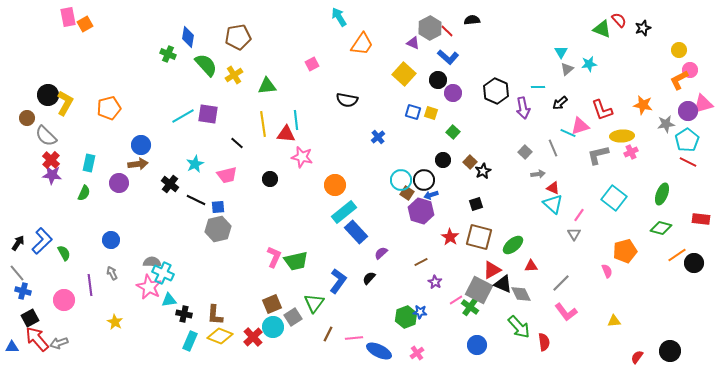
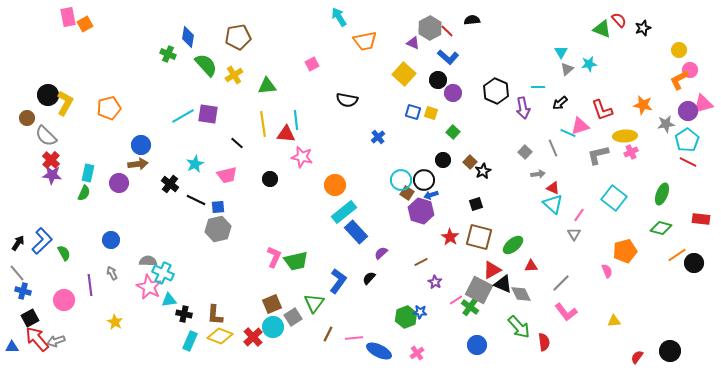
orange trapezoid at (362, 44): moved 3 px right, 3 px up; rotated 45 degrees clockwise
yellow ellipse at (622, 136): moved 3 px right
cyan rectangle at (89, 163): moved 1 px left, 10 px down
gray semicircle at (152, 262): moved 4 px left, 1 px up
gray arrow at (59, 343): moved 3 px left, 2 px up
